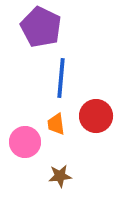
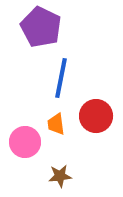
blue line: rotated 6 degrees clockwise
